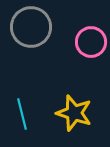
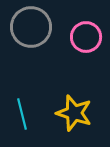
pink circle: moved 5 px left, 5 px up
